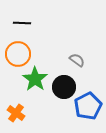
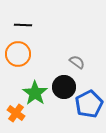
black line: moved 1 px right, 2 px down
gray semicircle: moved 2 px down
green star: moved 14 px down
blue pentagon: moved 1 px right, 2 px up
